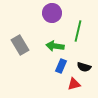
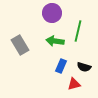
green arrow: moved 5 px up
